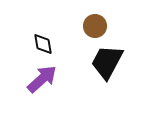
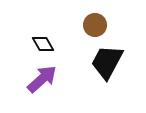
brown circle: moved 1 px up
black diamond: rotated 20 degrees counterclockwise
